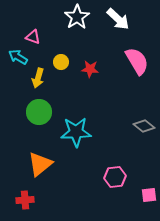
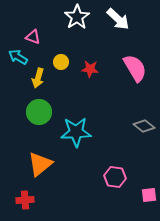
pink semicircle: moved 2 px left, 7 px down
pink hexagon: rotated 15 degrees clockwise
